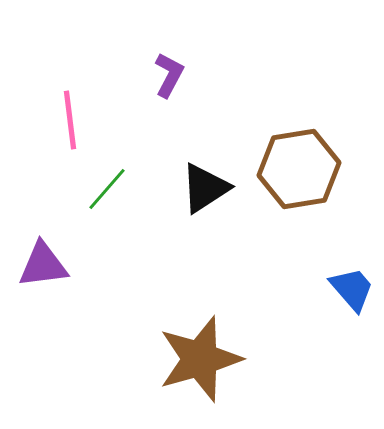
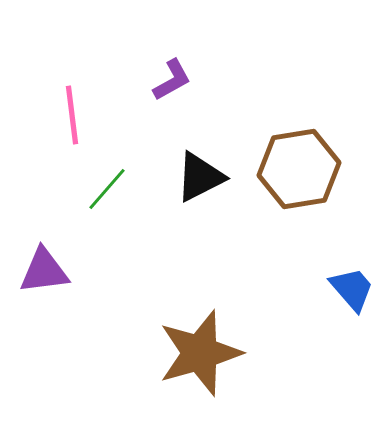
purple L-shape: moved 3 px right, 5 px down; rotated 33 degrees clockwise
pink line: moved 2 px right, 5 px up
black triangle: moved 5 px left, 11 px up; rotated 6 degrees clockwise
purple triangle: moved 1 px right, 6 px down
brown star: moved 6 px up
